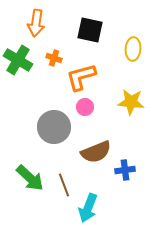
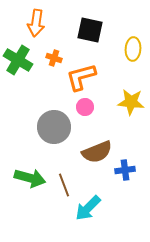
brown semicircle: moved 1 px right
green arrow: rotated 28 degrees counterclockwise
cyan arrow: rotated 24 degrees clockwise
